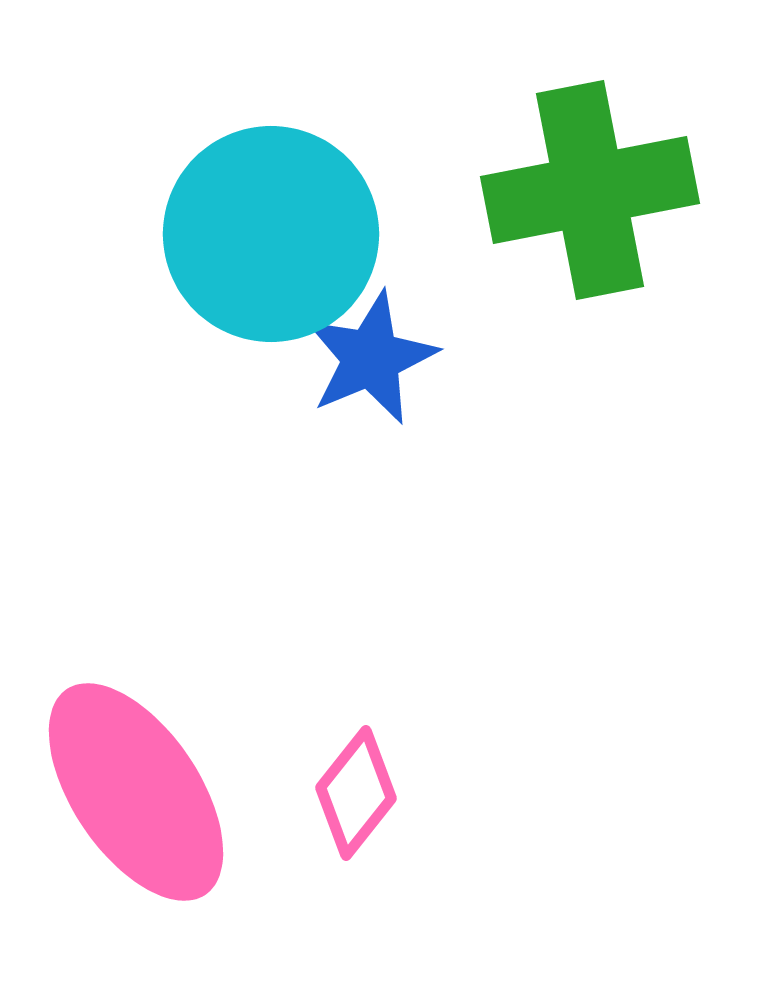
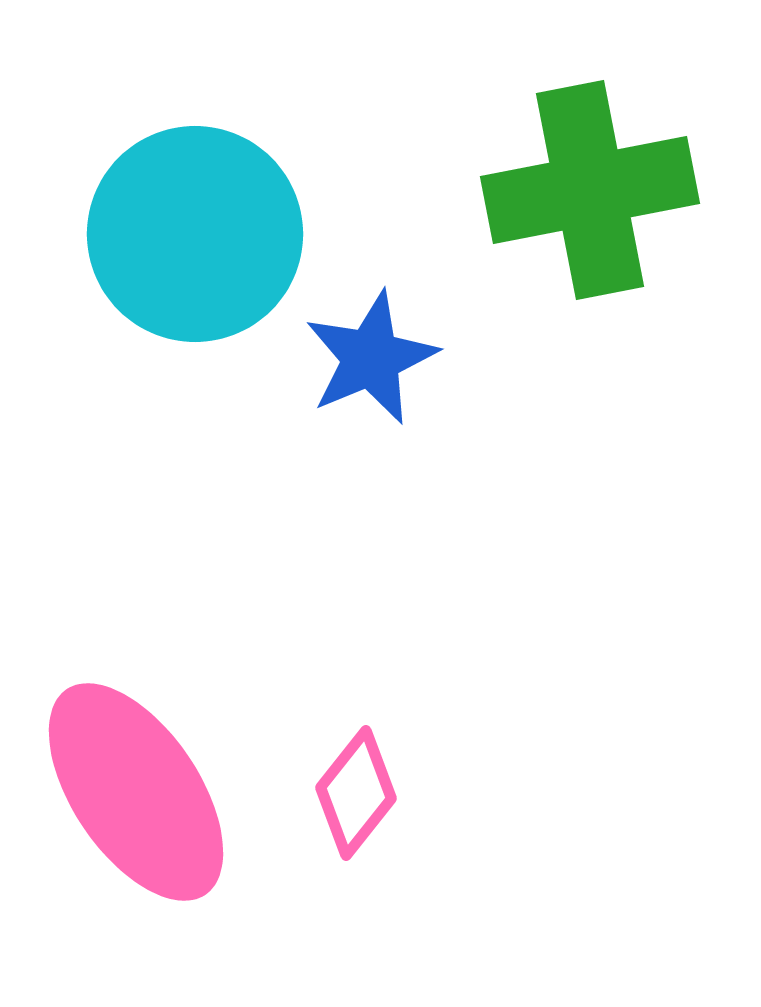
cyan circle: moved 76 px left
